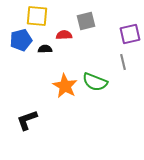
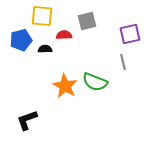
yellow square: moved 5 px right
gray square: moved 1 px right
